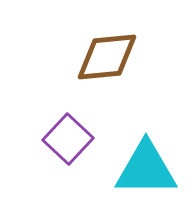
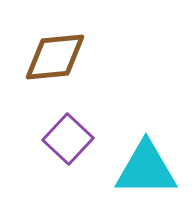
brown diamond: moved 52 px left
